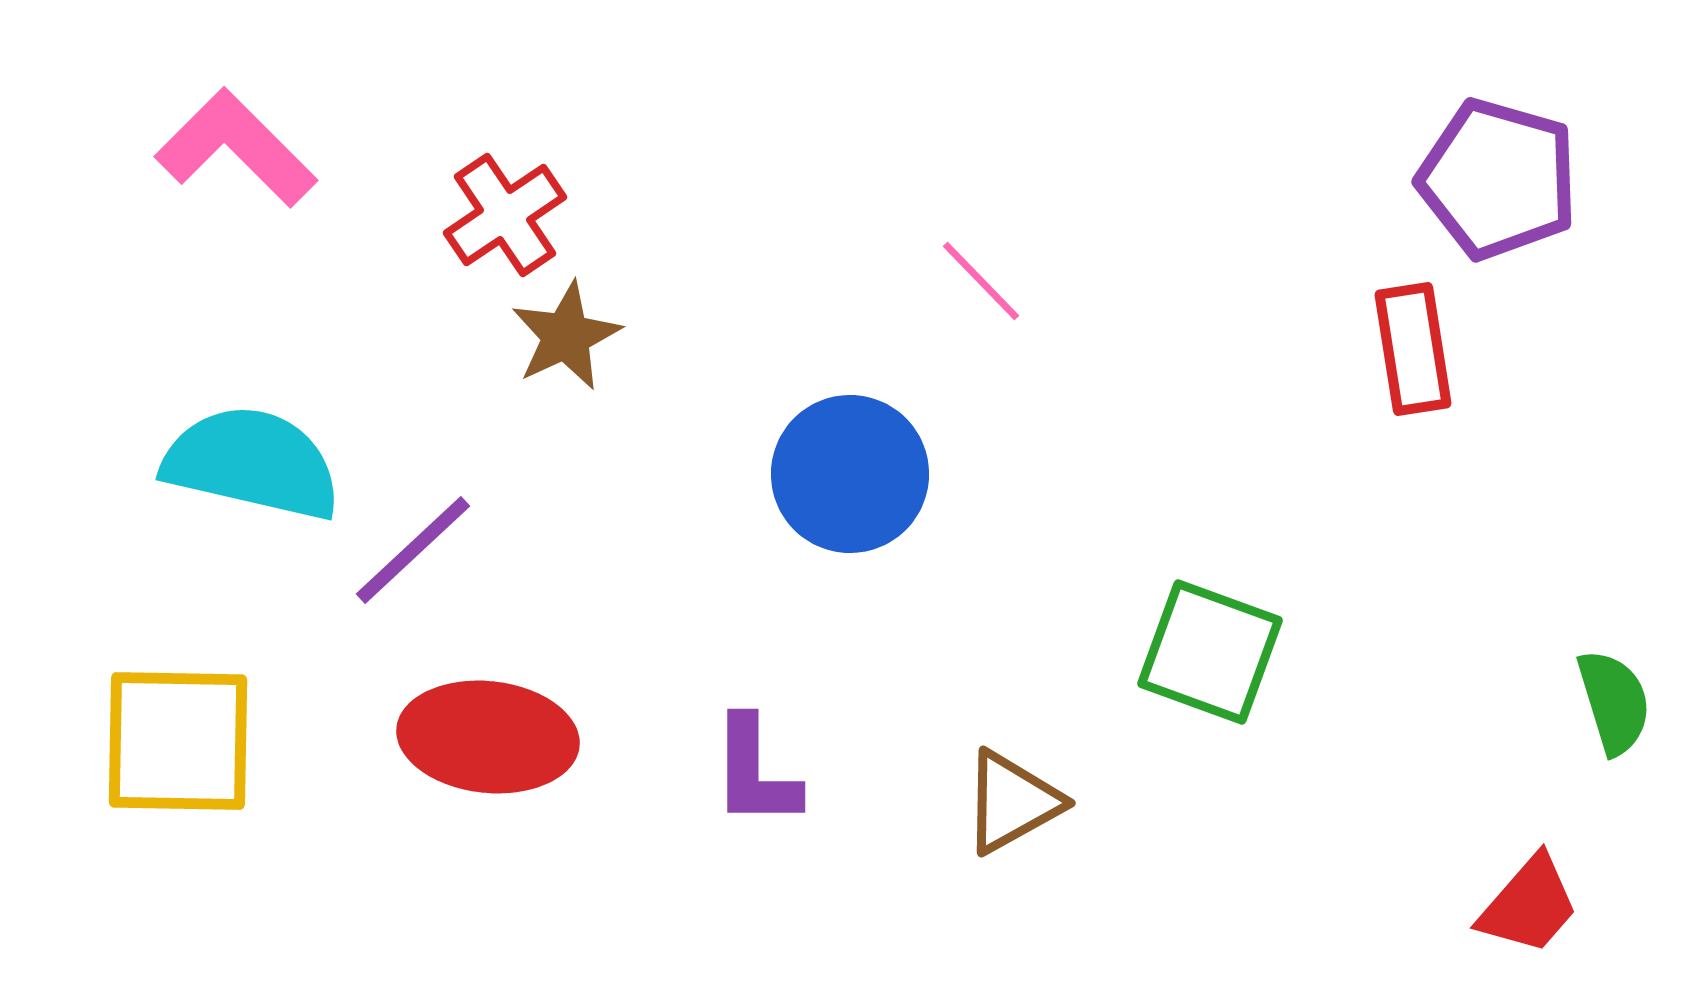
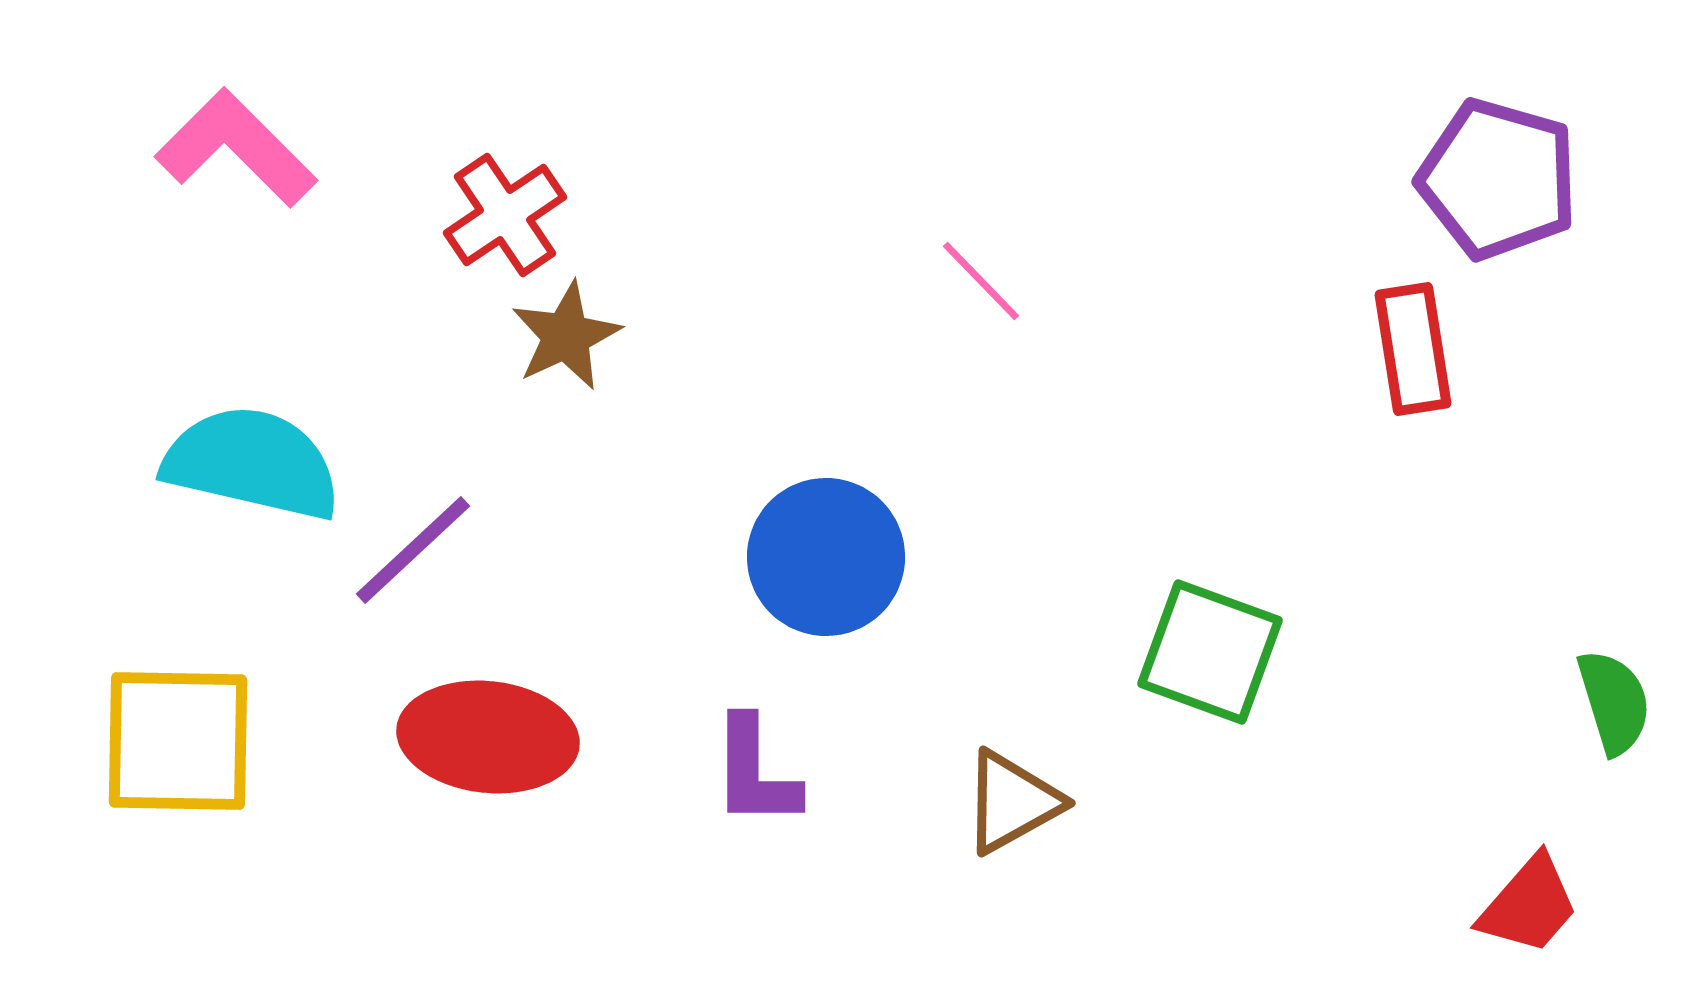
blue circle: moved 24 px left, 83 px down
